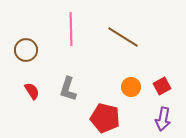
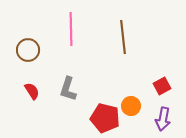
brown line: rotated 52 degrees clockwise
brown circle: moved 2 px right
orange circle: moved 19 px down
